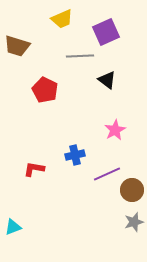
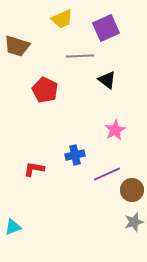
purple square: moved 4 px up
